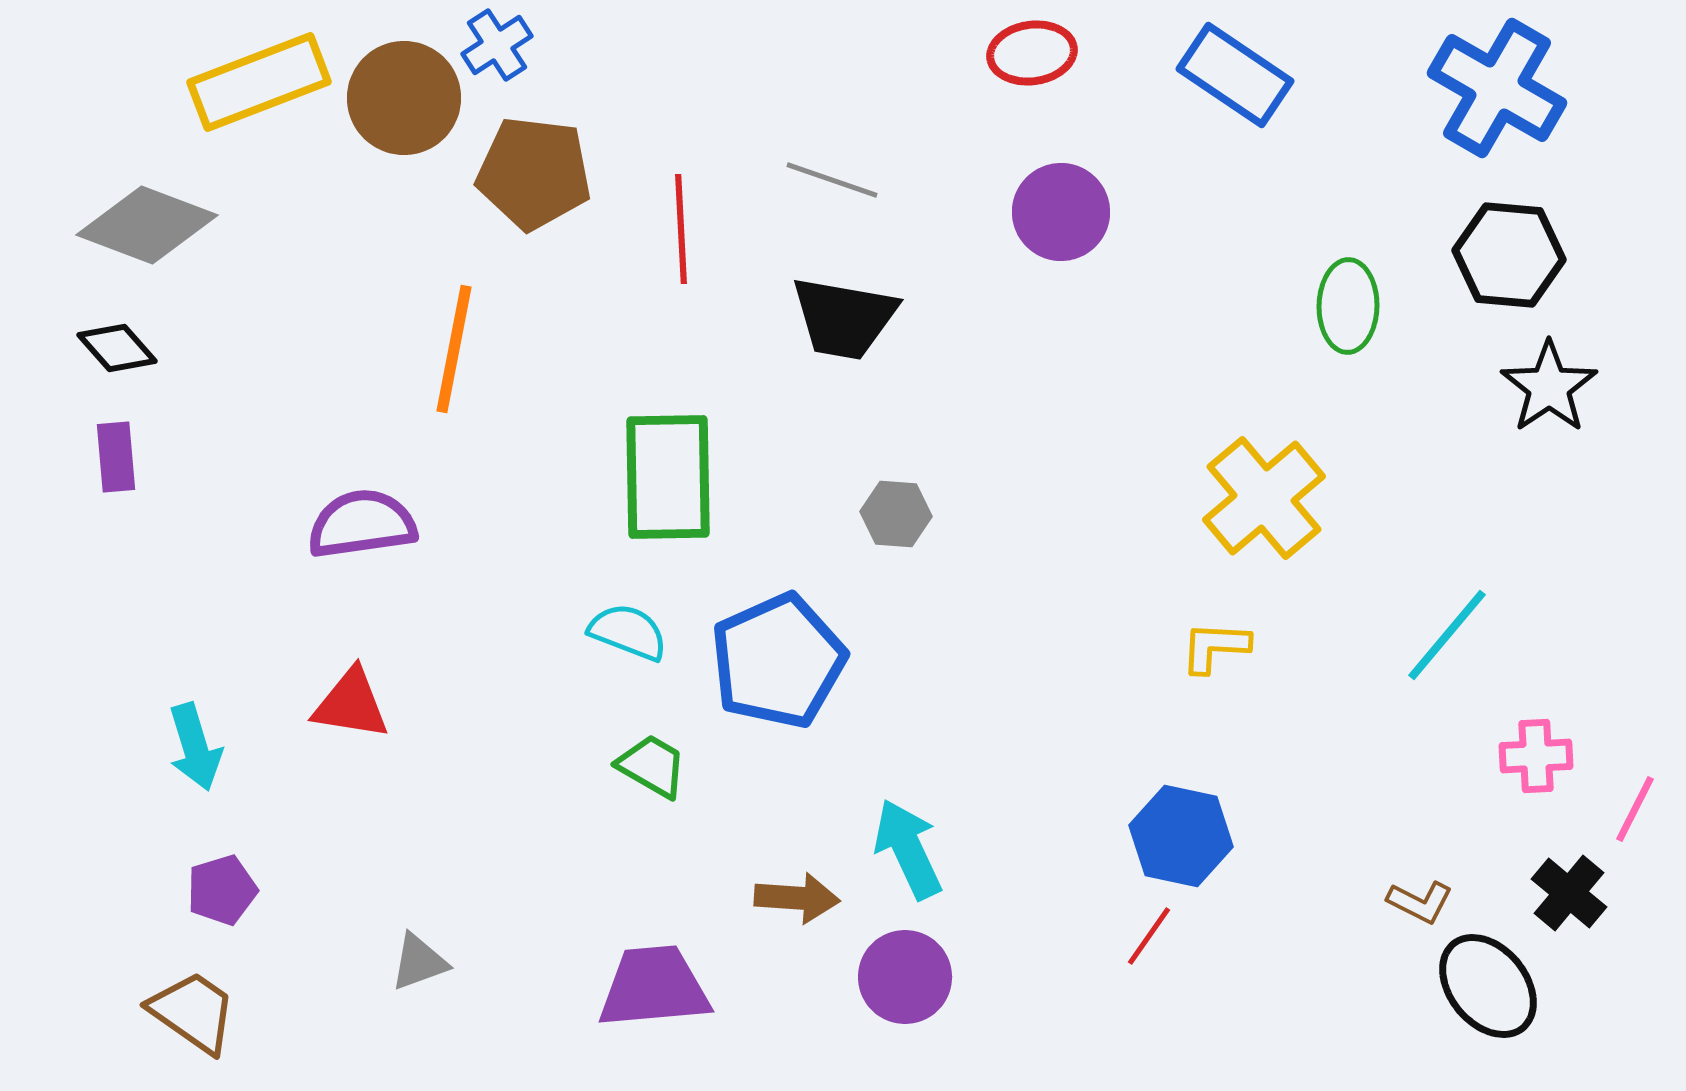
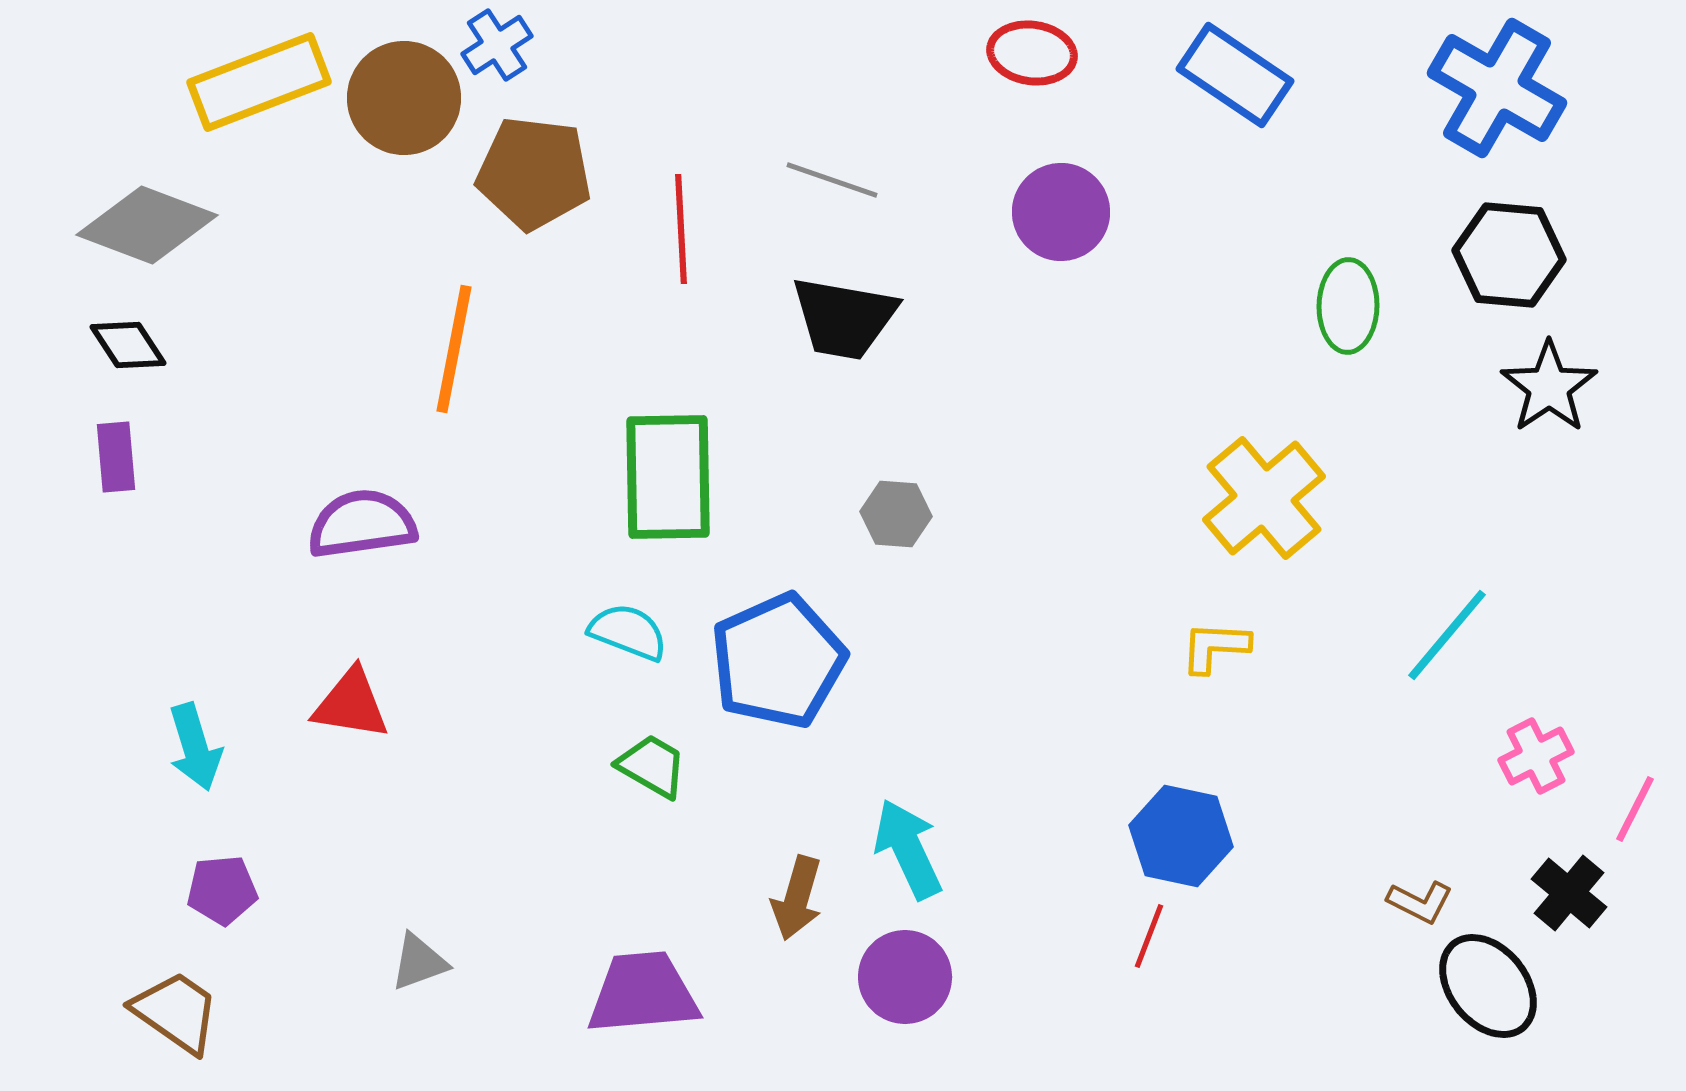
red ellipse at (1032, 53): rotated 16 degrees clockwise
black diamond at (117, 348): moved 11 px right, 3 px up; rotated 8 degrees clockwise
pink cross at (1536, 756): rotated 24 degrees counterclockwise
purple pentagon at (222, 890): rotated 12 degrees clockwise
brown arrow at (797, 898): rotated 102 degrees clockwise
red line at (1149, 936): rotated 14 degrees counterclockwise
purple trapezoid at (654, 987): moved 11 px left, 6 px down
brown trapezoid at (193, 1012): moved 17 px left
